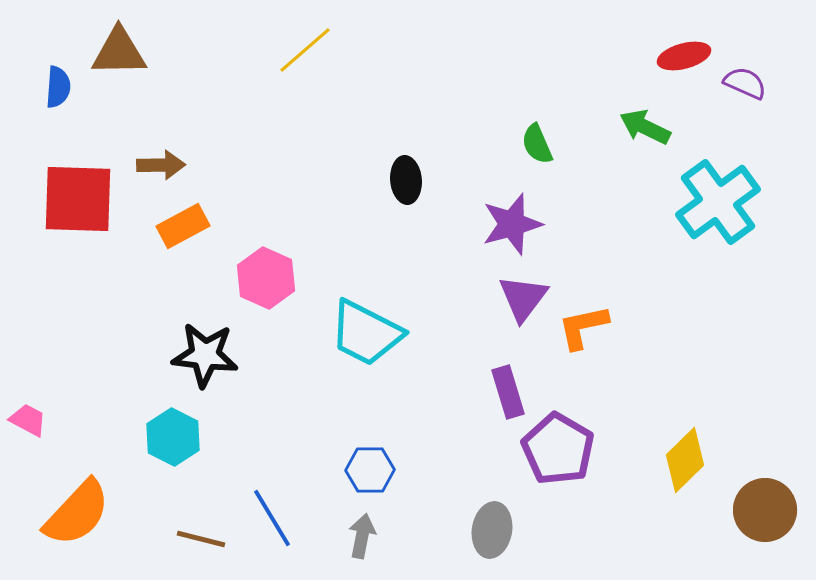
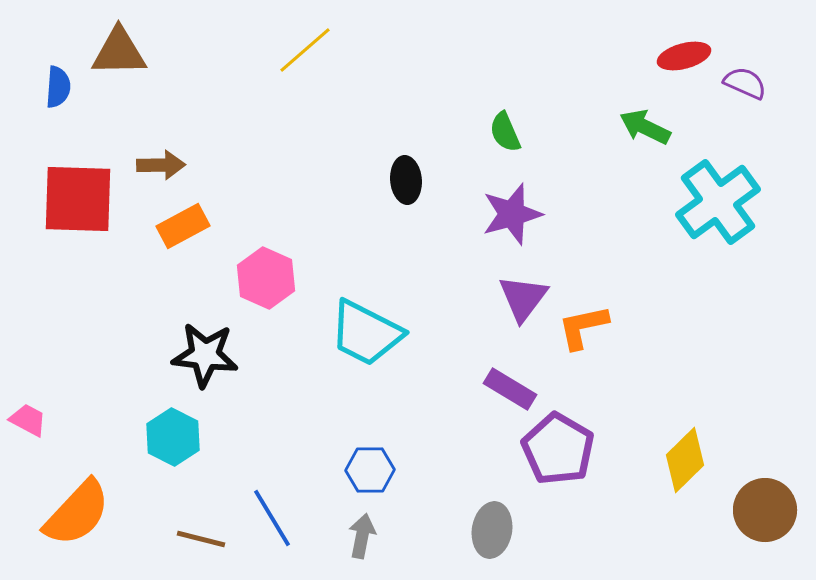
green semicircle: moved 32 px left, 12 px up
purple star: moved 10 px up
purple rectangle: moved 2 px right, 3 px up; rotated 42 degrees counterclockwise
